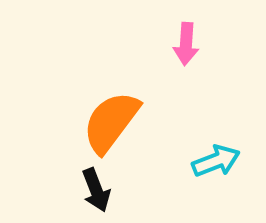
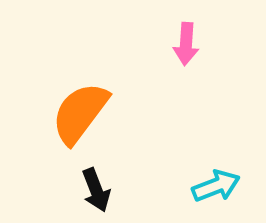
orange semicircle: moved 31 px left, 9 px up
cyan arrow: moved 25 px down
